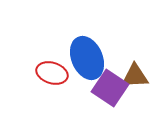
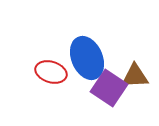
red ellipse: moved 1 px left, 1 px up
purple square: moved 1 px left
